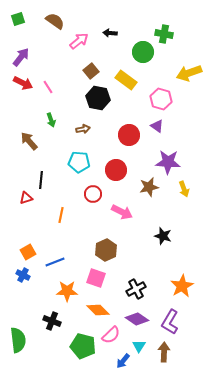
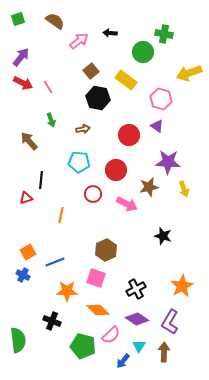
pink arrow at (122, 212): moved 5 px right, 8 px up
